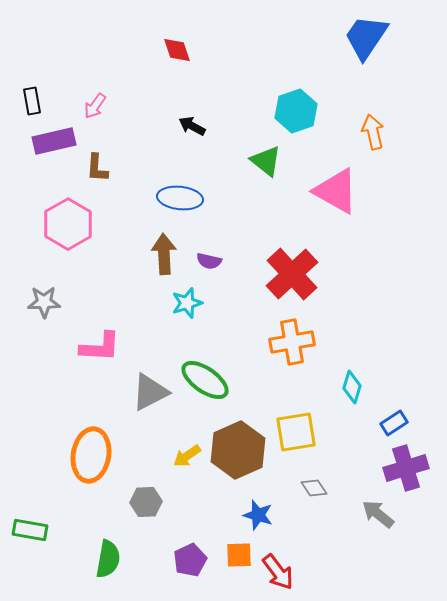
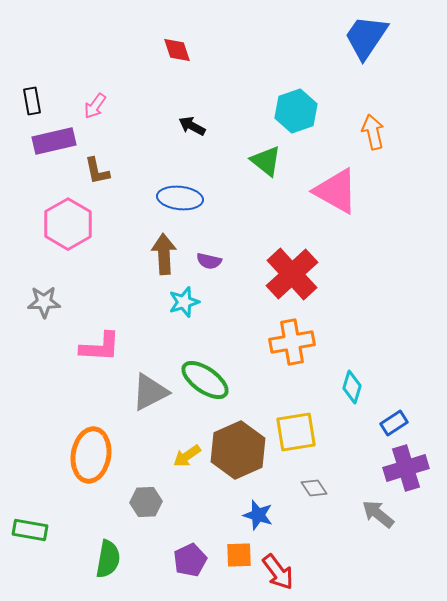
brown L-shape: moved 3 px down; rotated 16 degrees counterclockwise
cyan star: moved 3 px left, 1 px up
